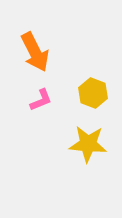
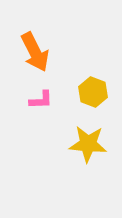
yellow hexagon: moved 1 px up
pink L-shape: rotated 20 degrees clockwise
